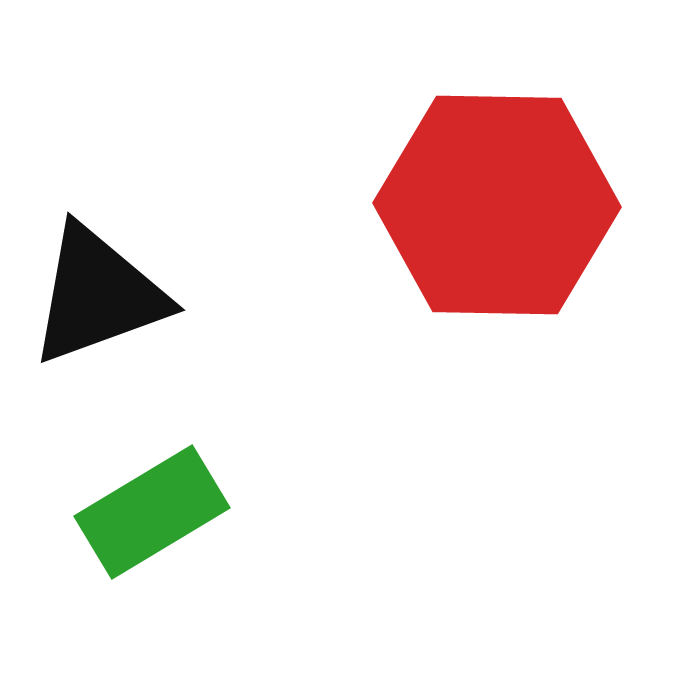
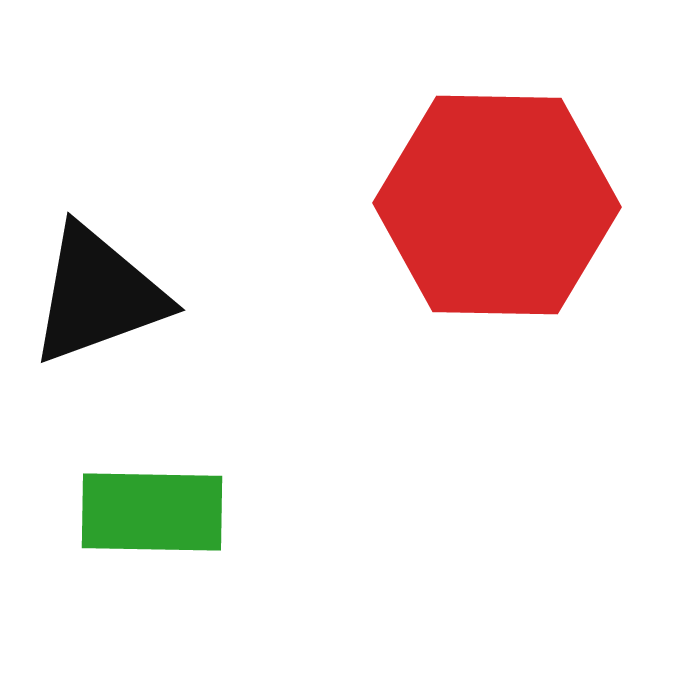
green rectangle: rotated 32 degrees clockwise
